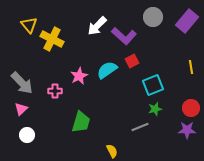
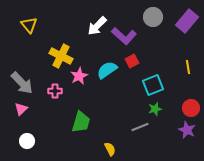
yellow cross: moved 9 px right, 17 px down
yellow line: moved 3 px left
purple star: rotated 24 degrees clockwise
white circle: moved 6 px down
yellow semicircle: moved 2 px left, 2 px up
